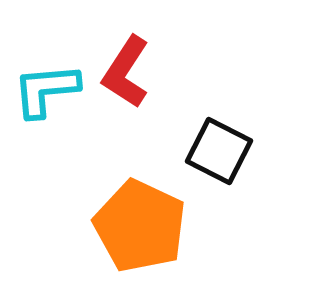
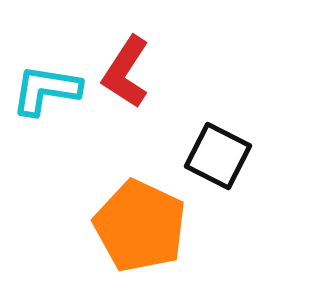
cyan L-shape: rotated 14 degrees clockwise
black square: moved 1 px left, 5 px down
